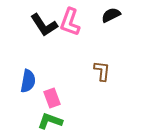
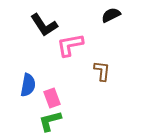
pink L-shape: moved 23 px down; rotated 60 degrees clockwise
blue semicircle: moved 4 px down
green L-shape: rotated 35 degrees counterclockwise
